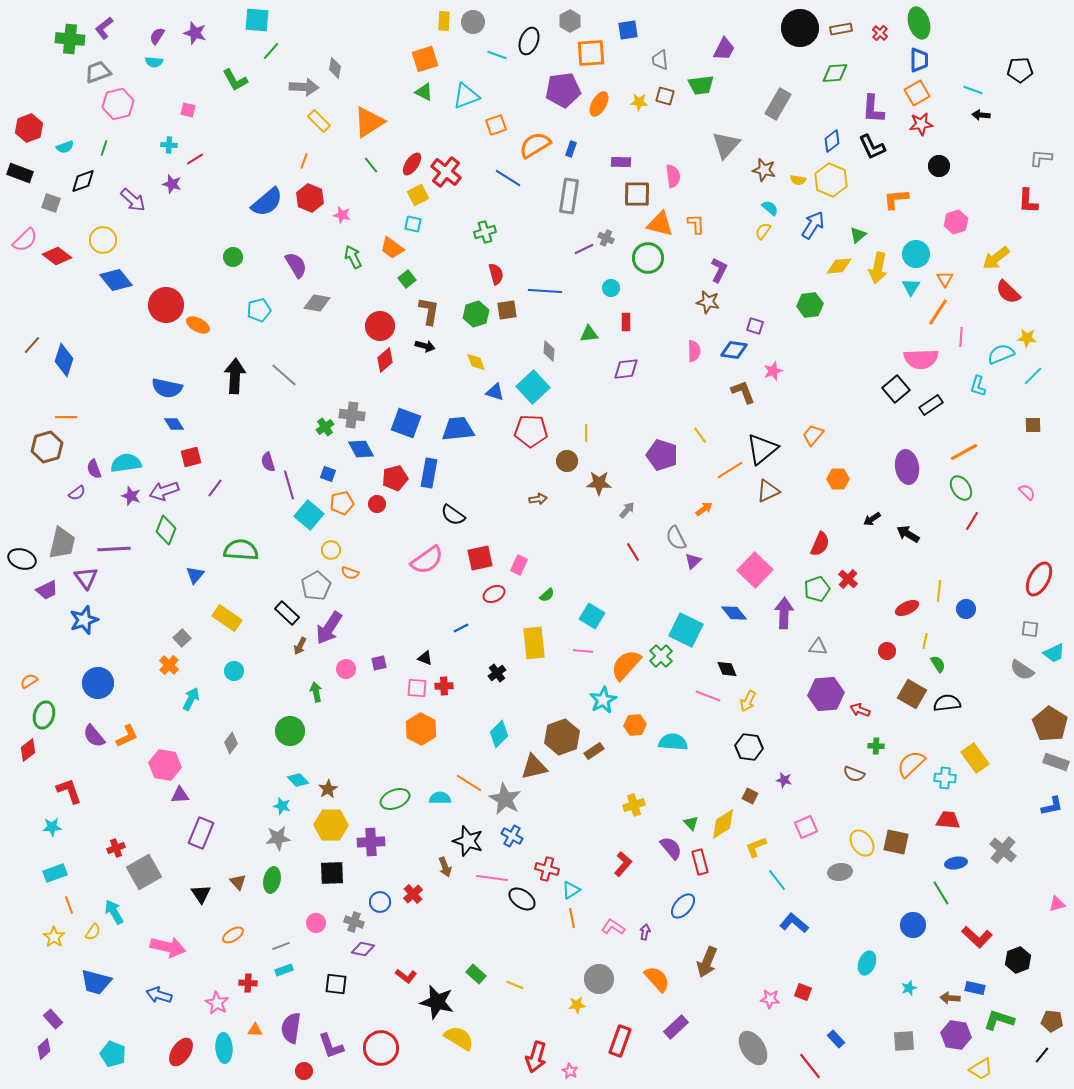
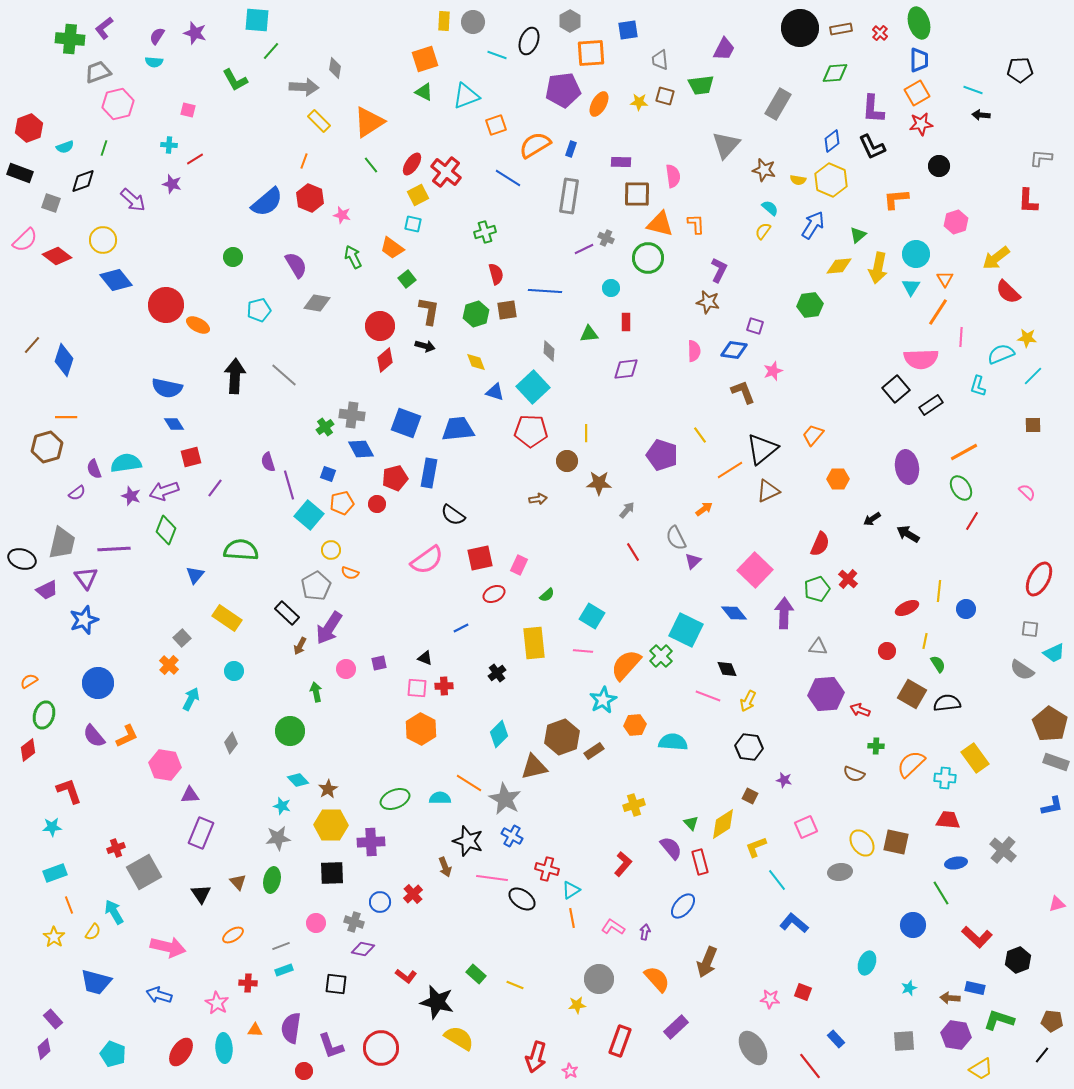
purple triangle at (180, 795): moved 10 px right
